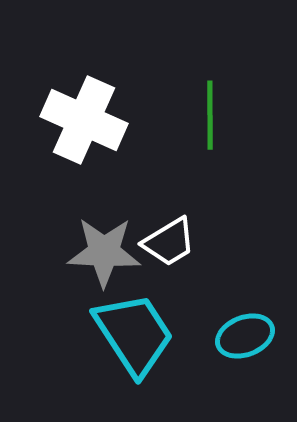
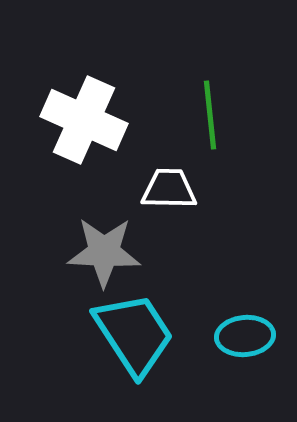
green line: rotated 6 degrees counterclockwise
white trapezoid: moved 53 px up; rotated 148 degrees counterclockwise
cyan ellipse: rotated 16 degrees clockwise
